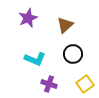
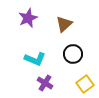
brown triangle: moved 1 px left, 1 px up
purple cross: moved 4 px left, 1 px up; rotated 14 degrees clockwise
